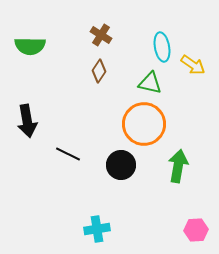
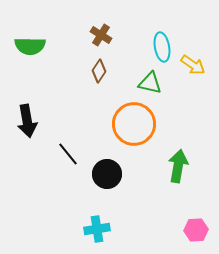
orange circle: moved 10 px left
black line: rotated 25 degrees clockwise
black circle: moved 14 px left, 9 px down
